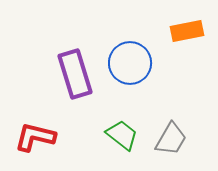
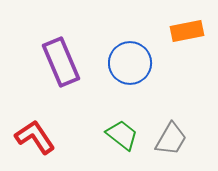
purple rectangle: moved 14 px left, 12 px up; rotated 6 degrees counterclockwise
red L-shape: rotated 42 degrees clockwise
